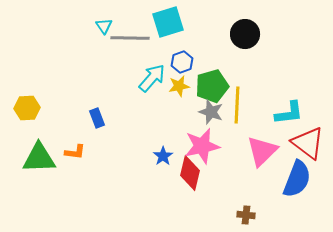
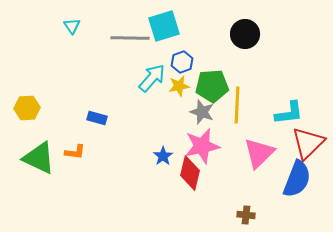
cyan square: moved 4 px left, 4 px down
cyan triangle: moved 32 px left
green pentagon: rotated 12 degrees clockwise
gray star: moved 9 px left
blue rectangle: rotated 54 degrees counterclockwise
red triangle: rotated 39 degrees clockwise
pink triangle: moved 3 px left, 2 px down
green triangle: rotated 27 degrees clockwise
